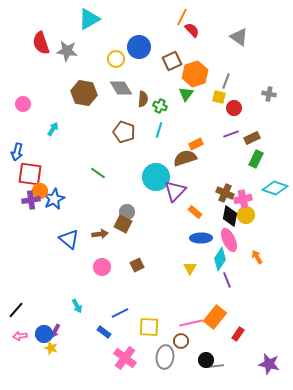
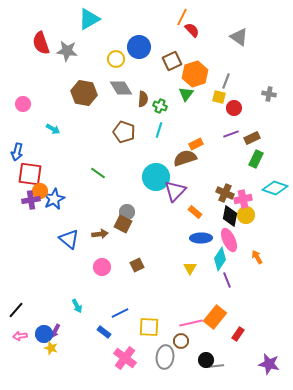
cyan arrow at (53, 129): rotated 88 degrees clockwise
